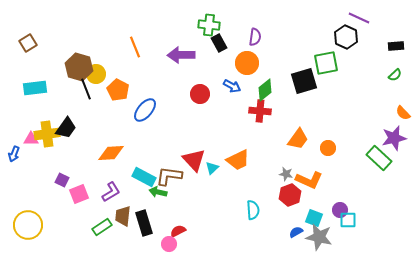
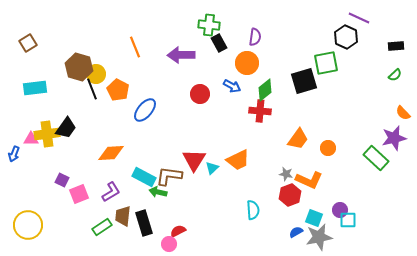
black line at (86, 89): moved 6 px right
green rectangle at (379, 158): moved 3 px left
red triangle at (194, 160): rotated 15 degrees clockwise
gray star at (319, 237): rotated 24 degrees counterclockwise
